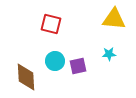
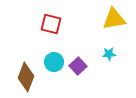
yellow triangle: rotated 15 degrees counterclockwise
cyan circle: moved 1 px left, 1 px down
purple square: rotated 30 degrees counterclockwise
brown diamond: rotated 24 degrees clockwise
